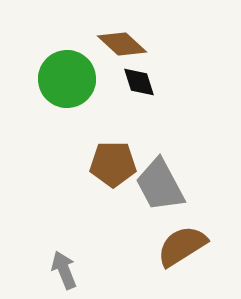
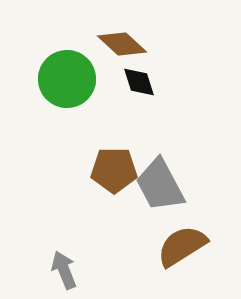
brown pentagon: moved 1 px right, 6 px down
